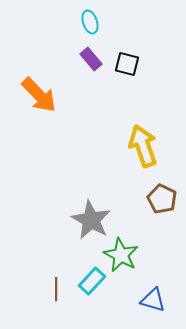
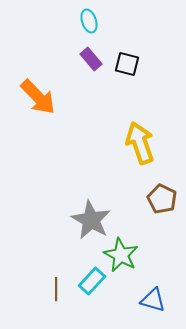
cyan ellipse: moved 1 px left, 1 px up
orange arrow: moved 1 px left, 2 px down
yellow arrow: moved 3 px left, 3 px up
